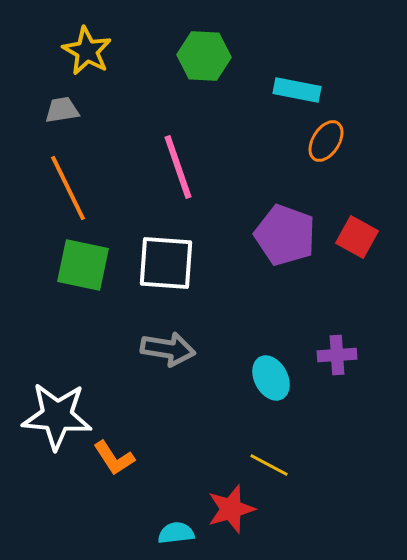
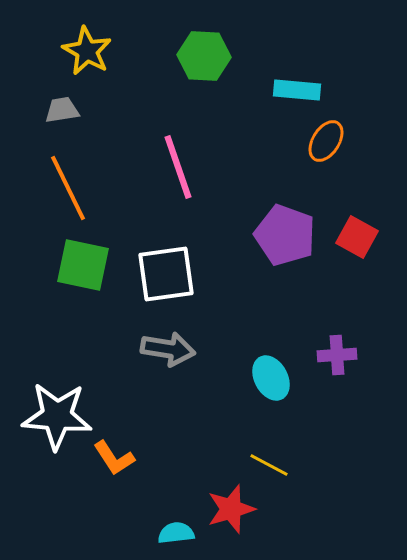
cyan rectangle: rotated 6 degrees counterclockwise
white square: moved 11 px down; rotated 12 degrees counterclockwise
